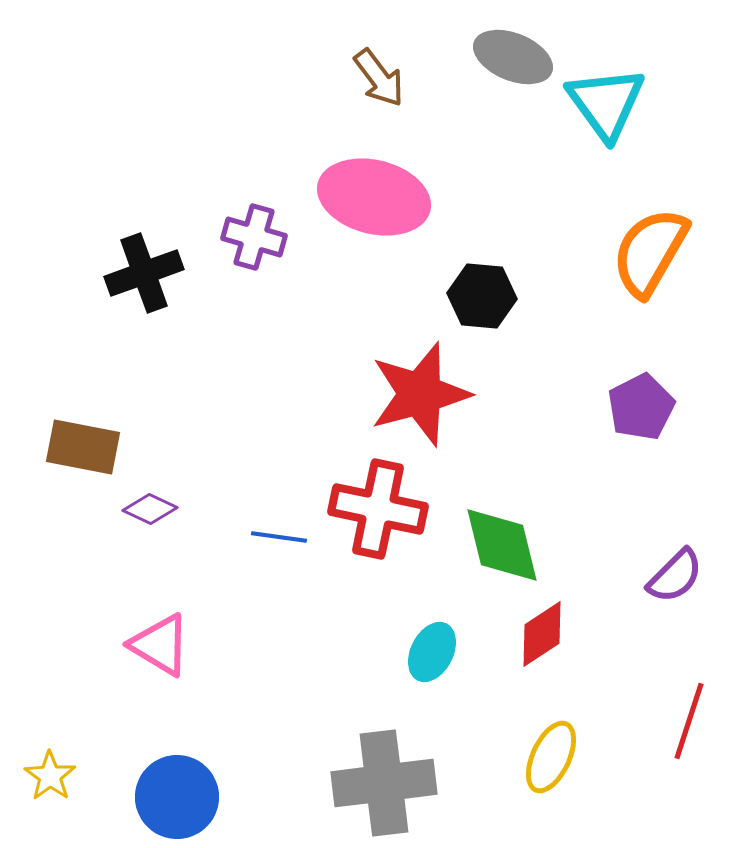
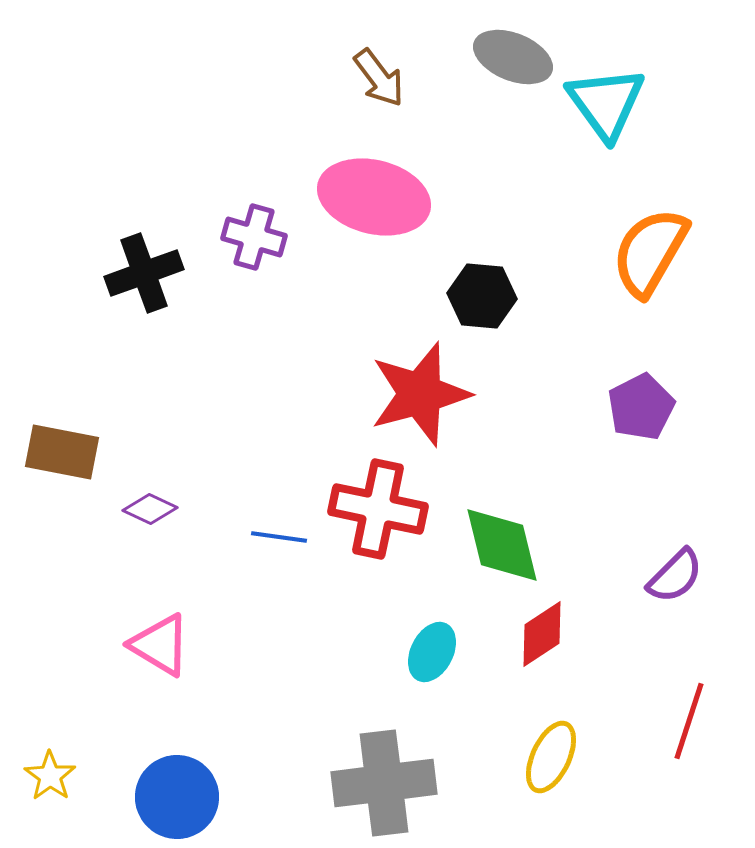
brown rectangle: moved 21 px left, 5 px down
